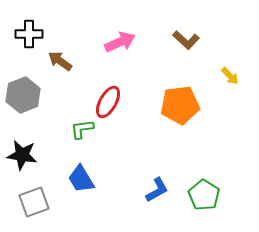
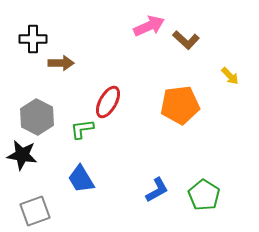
black cross: moved 4 px right, 5 px down
pink arrow: moved 29 px right, 16 px up
brown arrow: moved 1 px right, 2 px down; rotated 145 degrees clockwise
gray hexagon: moved 14 px right, 22 px down; rotated 12 degrees counterclockwise
gray square: moved 1 px right, 9 px down
